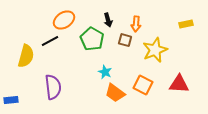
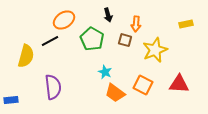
black arrow: moved 5 px up
